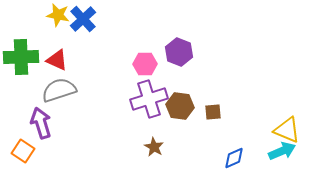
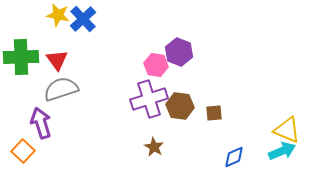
red triangle: rotated 30 degrees clockwise
pink hexagon: moved 11 px right, 1 px down; rotated 10 degrees clockwise
gray semicircle: moved 2 px right, 1 px up
brown square: moved 1 px right, 1 px down
orange square: rotated 10 degrees clockwise
blue diamond: moved 1 px up
